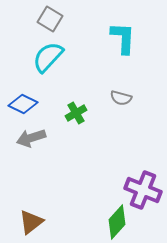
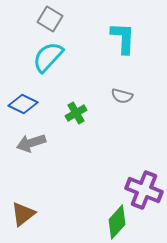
gray semicircle: moved 1 px right, 2 px up
gray arrow: moved 5 px down
purple cross: moved 1 px right
brown triangle: moved 8 px left, 8 px up
